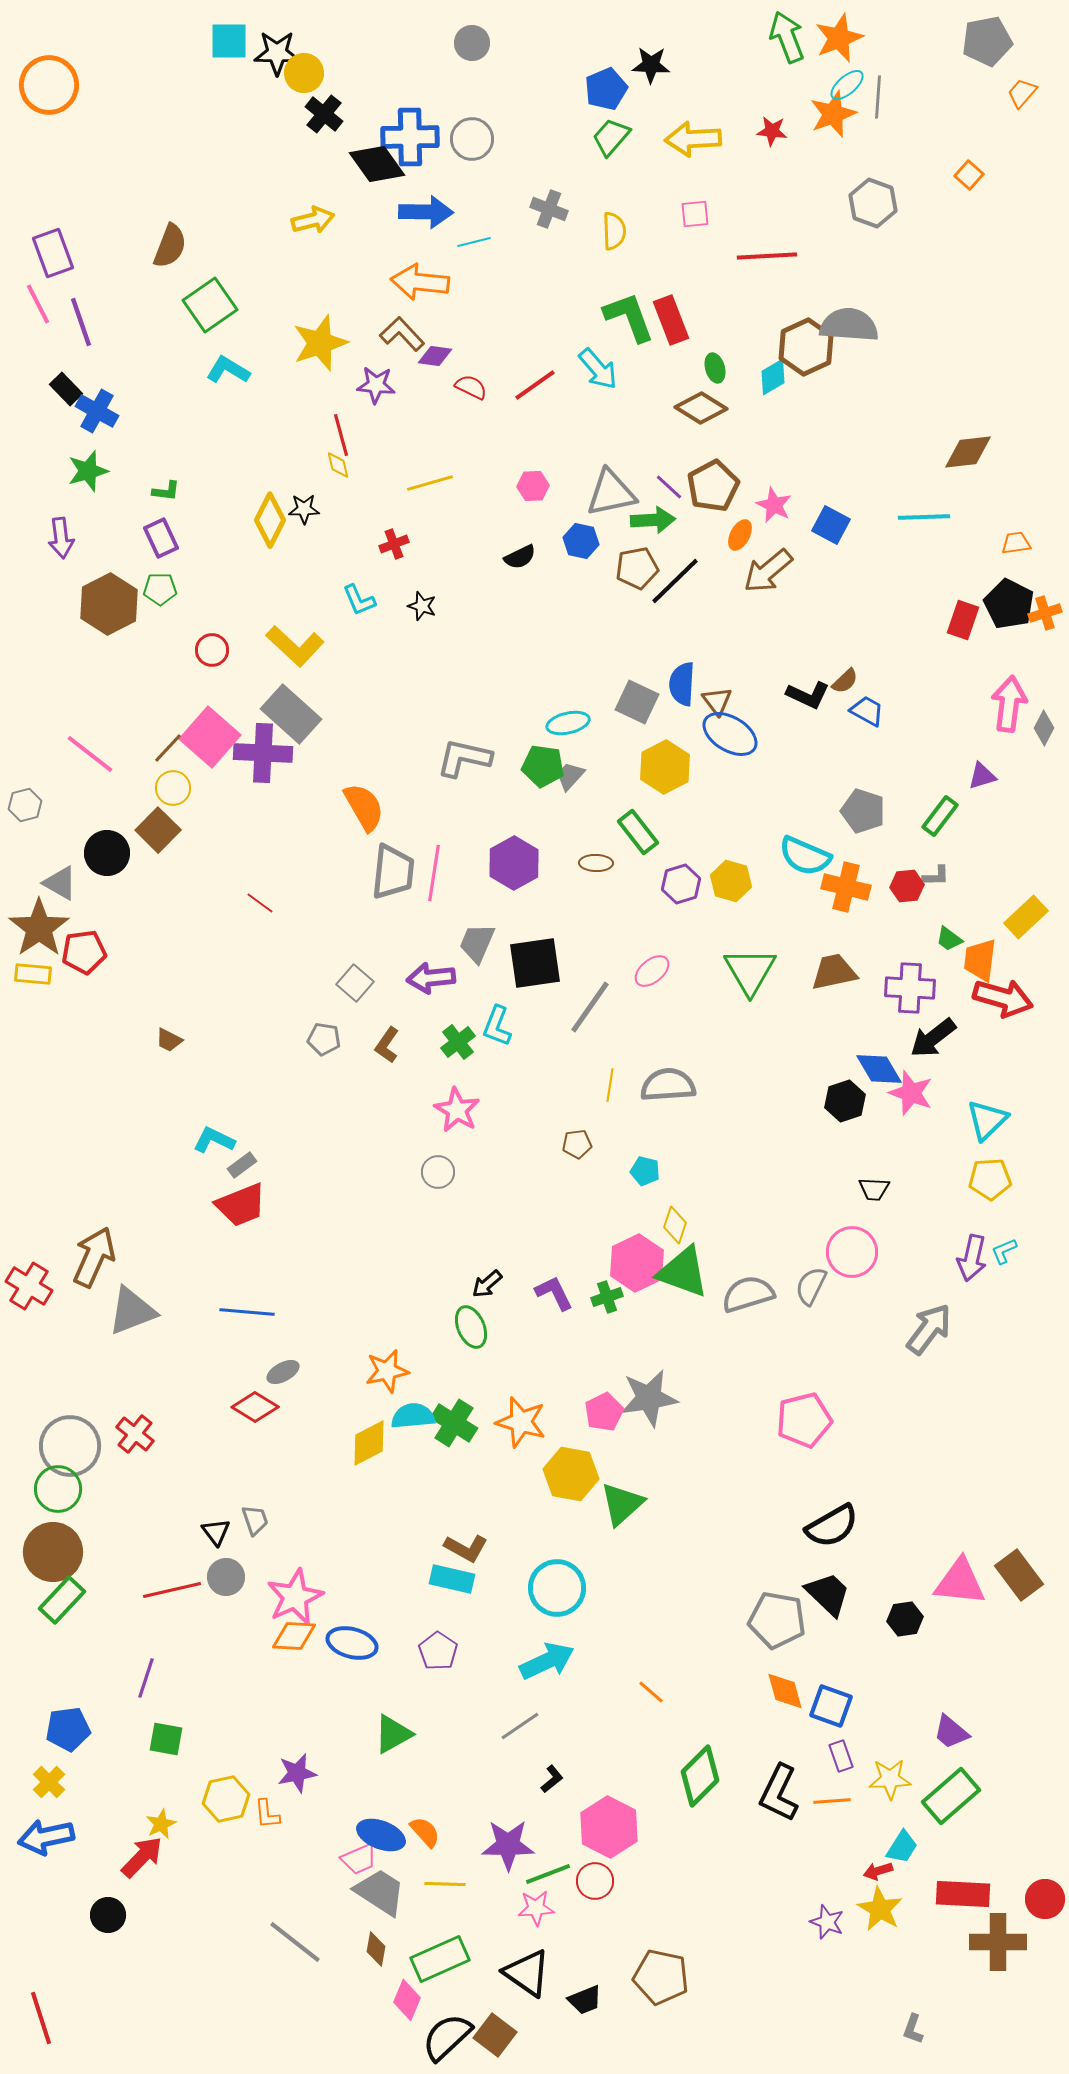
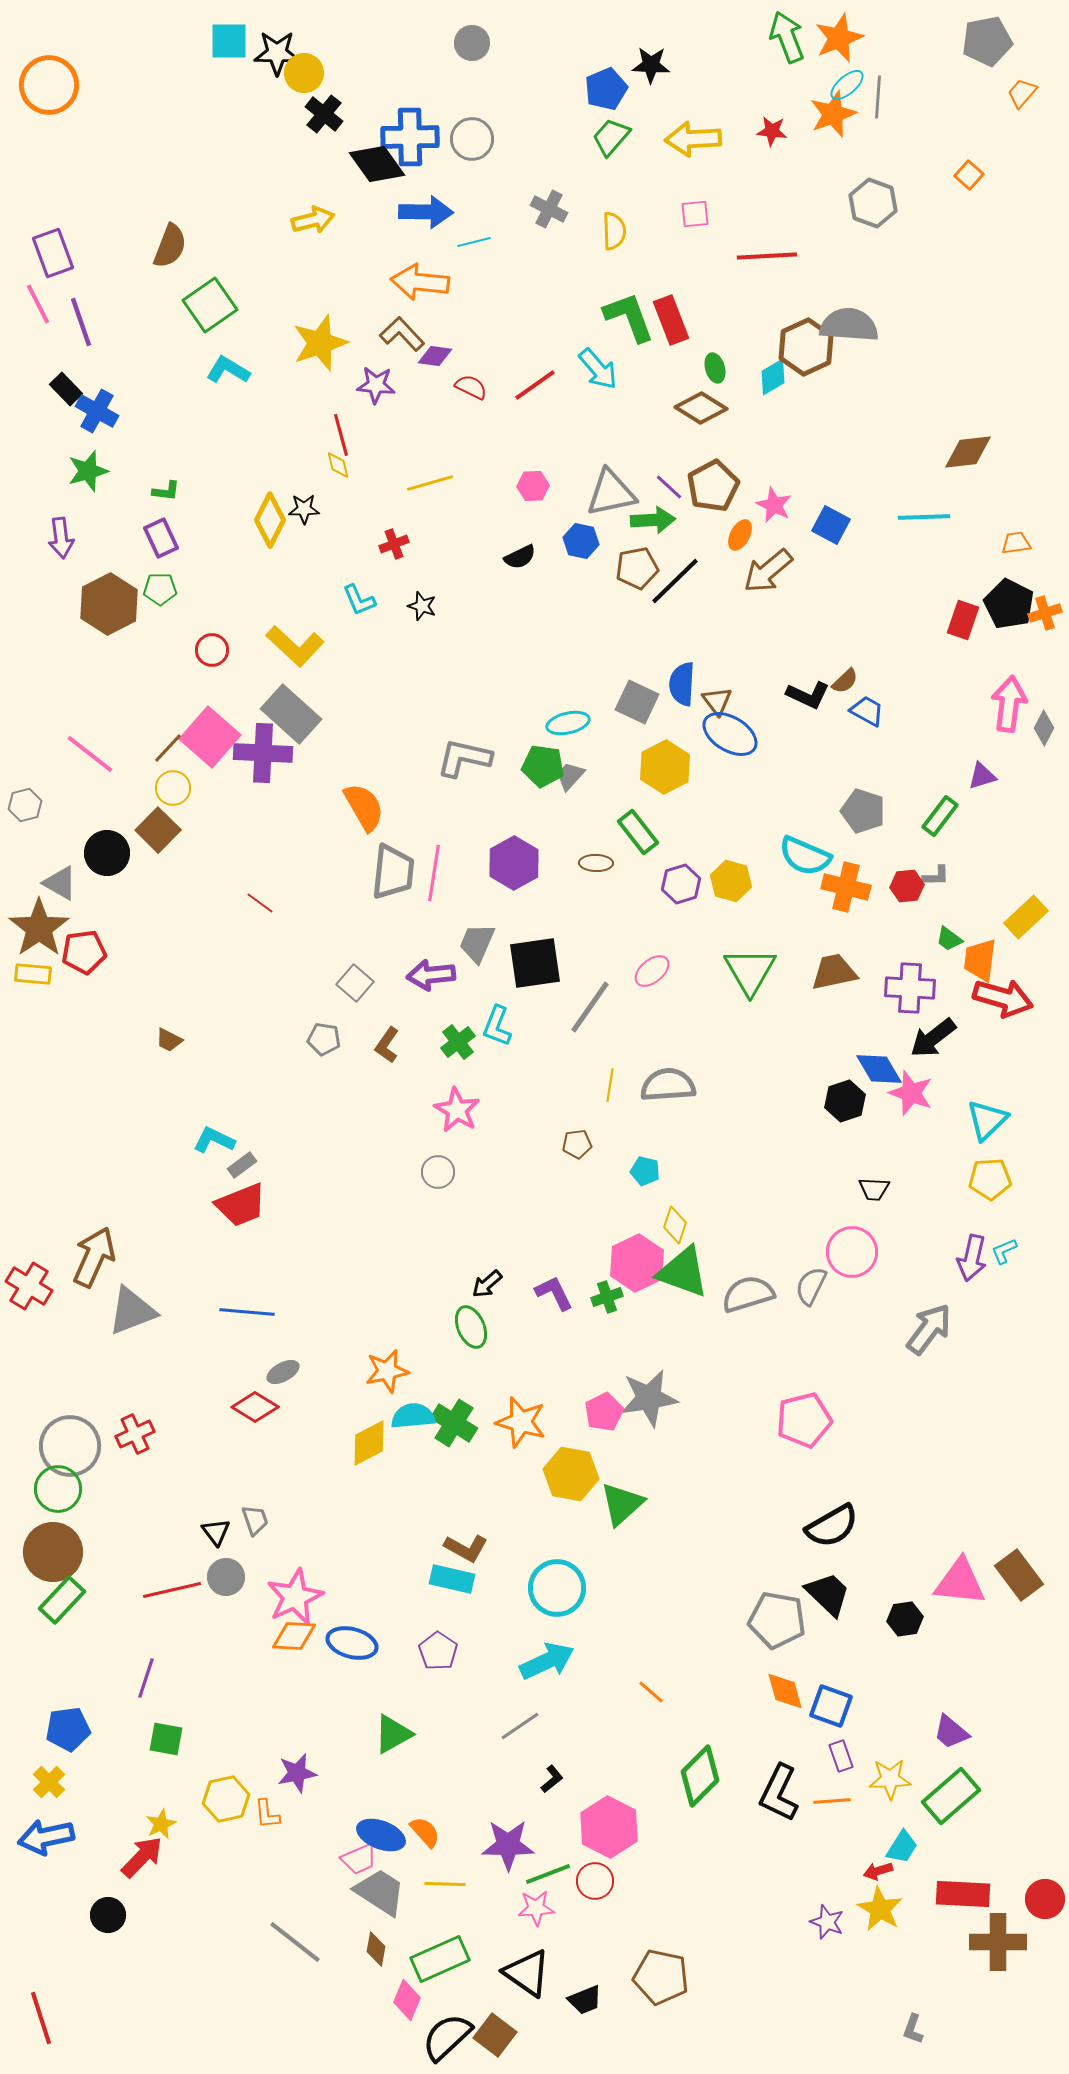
gray cross at (549, 209): rotated 6 degrees clockwise
purple arrow at (431, 978): moved 3 px up
red cross at (135, 1434): rotated 27 degrees clockwise
